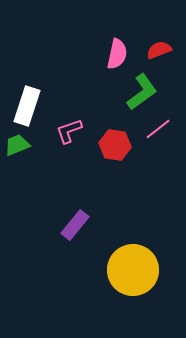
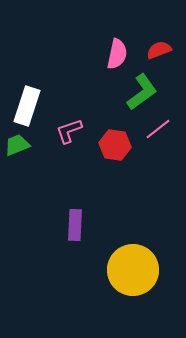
purple rectangle: rotated 36 degrees counterclockwise
